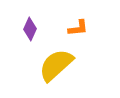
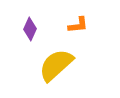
orange L-shape: moved 3 px up
